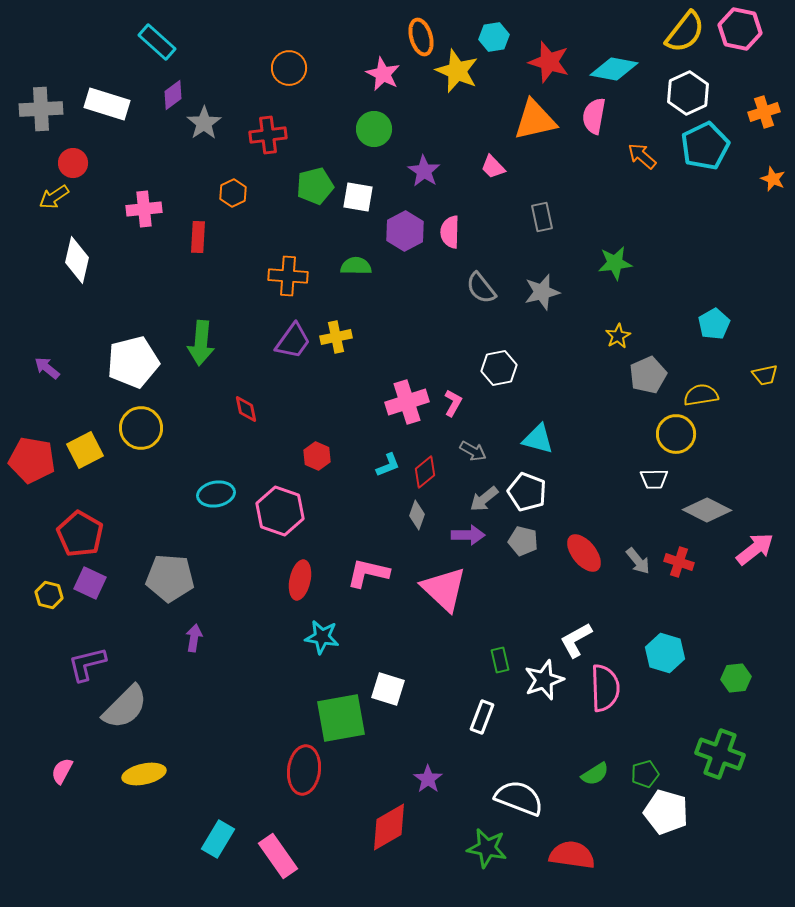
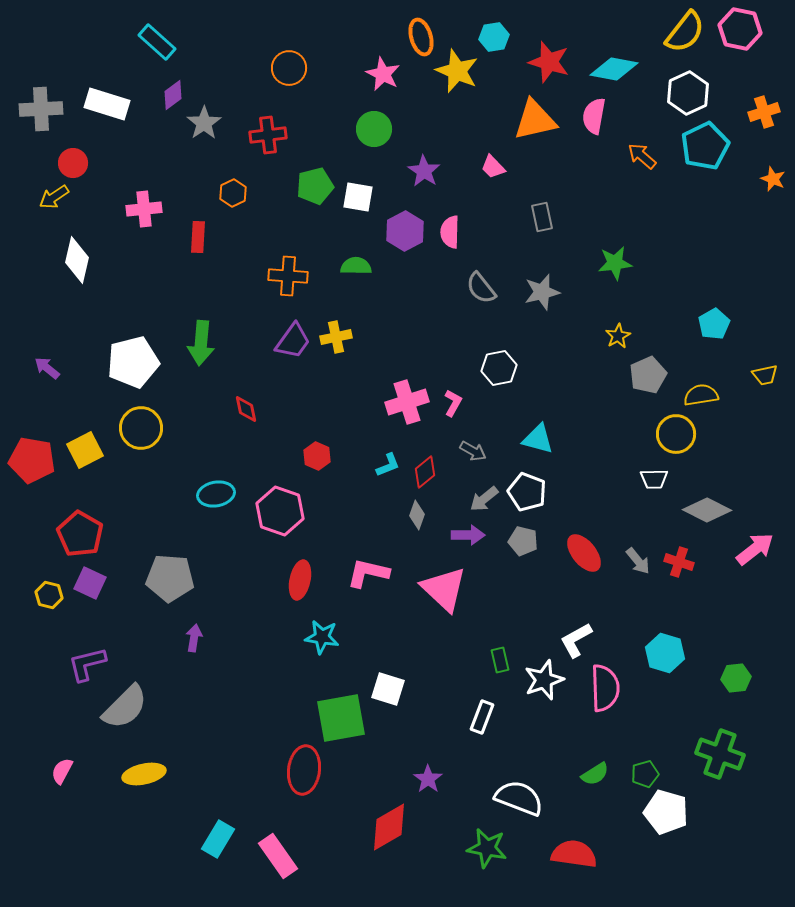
red semicircle at (572, 855): moved 2 px right, 1 px up
